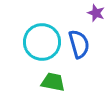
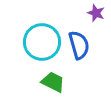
blue semicircle: moved 1 px down
green trapezoid: rotated 15 degrees clockwise
